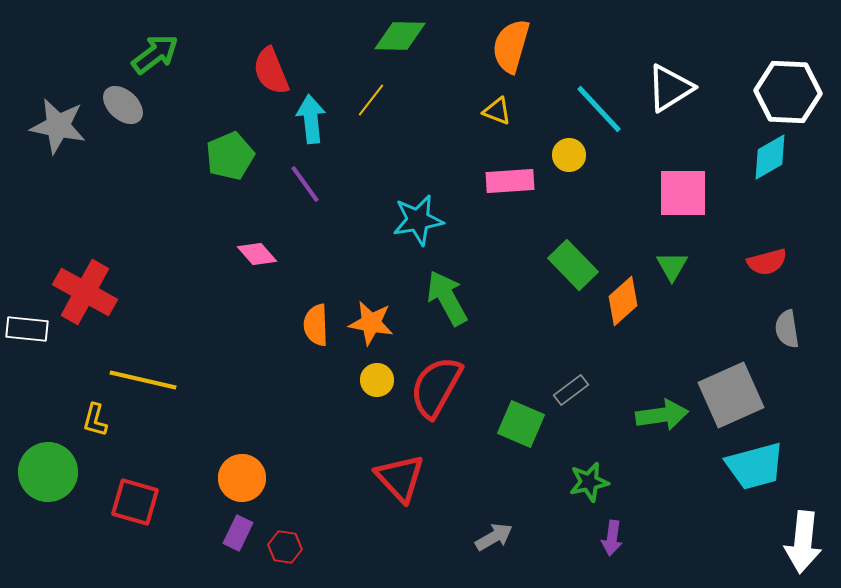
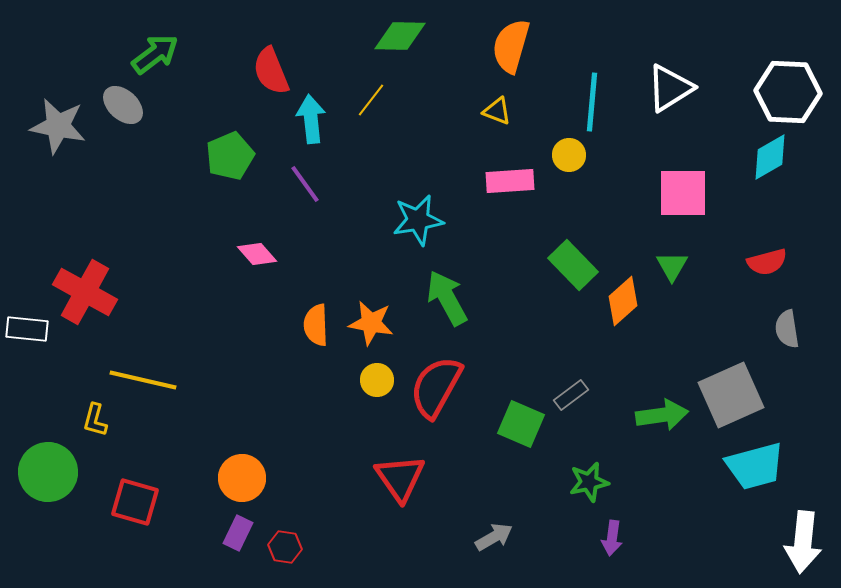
cyan line at (599, 109): moved 7 px left, 7 px up; rotated 48 degrees clockwise
gray rectangle at (571, 390): moved 5 px down
red triangle at (400, 478): rotated 8 degrees clockwise
